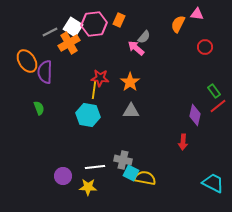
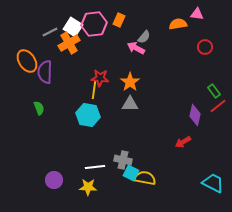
orange semicircle: rotated 54 degrees clockwise
pink arrow: rotated 12 degrees counterclockwise
gray triangle: moved 1 px left, 7 px up
red arrow: rotated 56 degrees clockwise
purple circle: moved 9 px left, 4 px down
